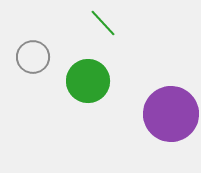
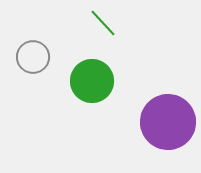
green circle: moved 4 px right
purple circle: moved 3 px left, 8 px down
